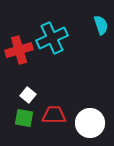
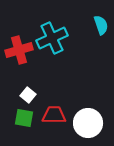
white circle: moved 2 px left
